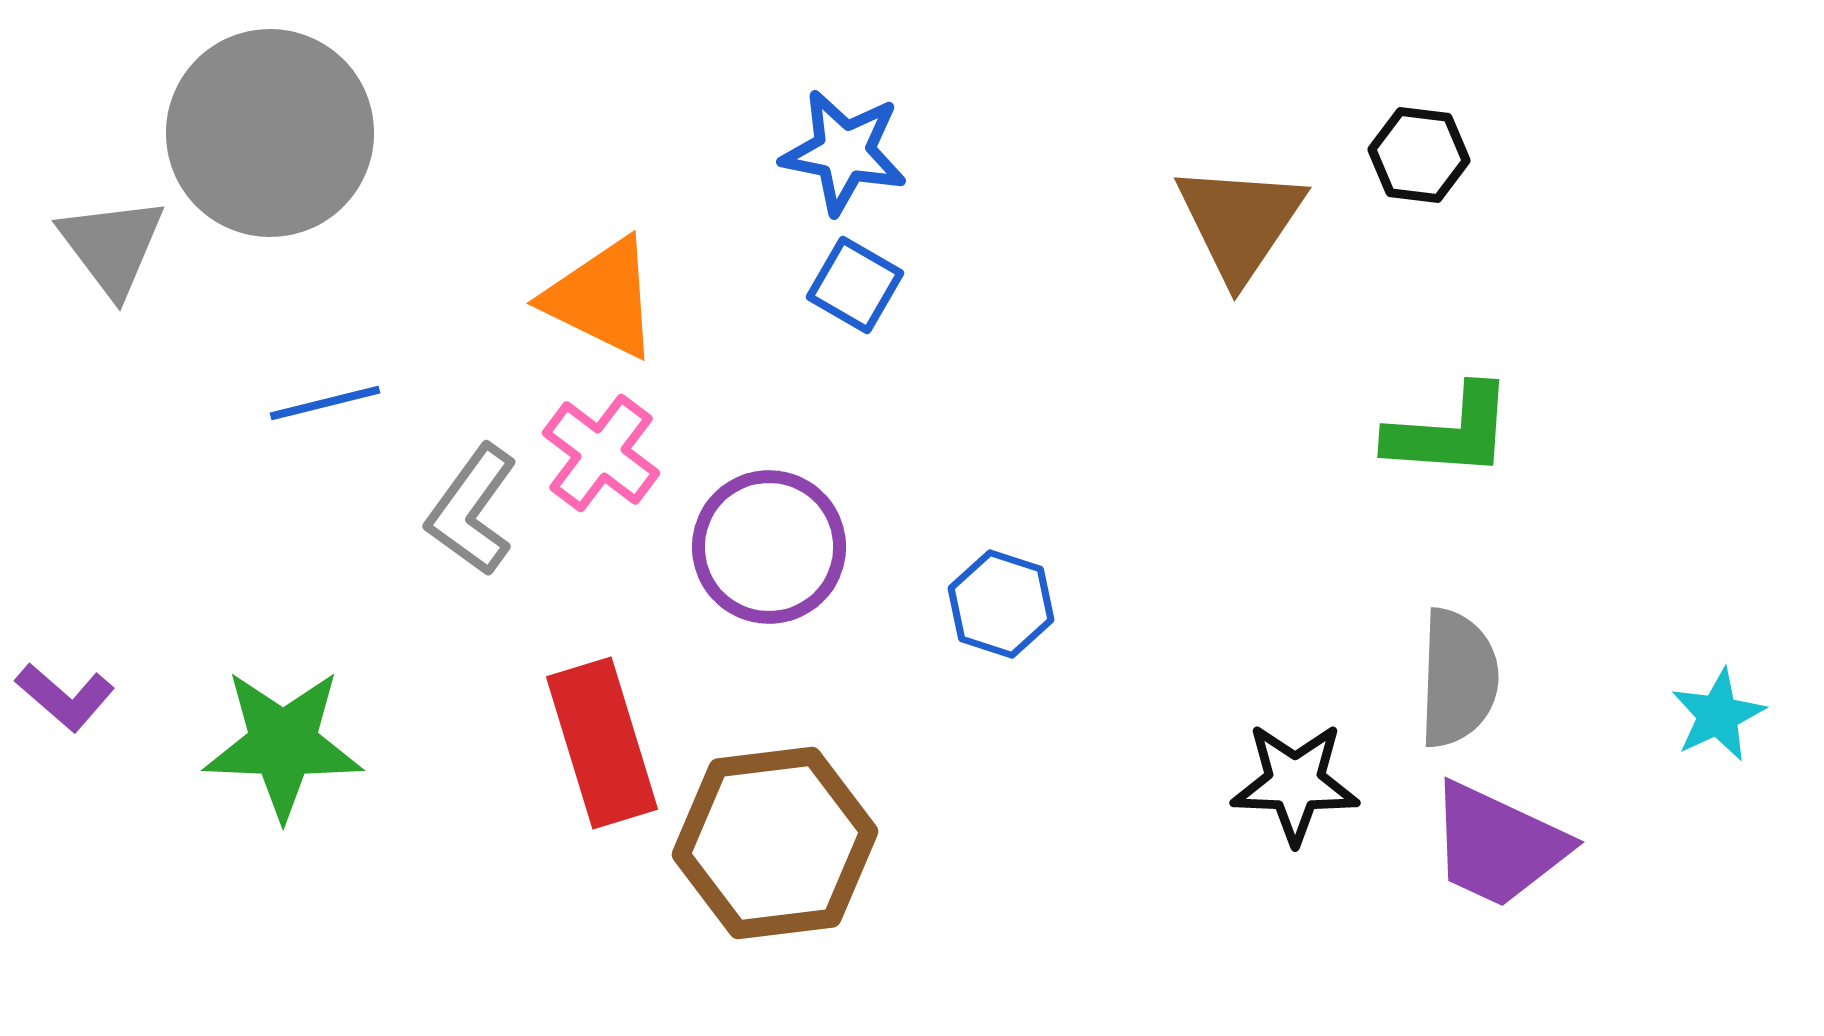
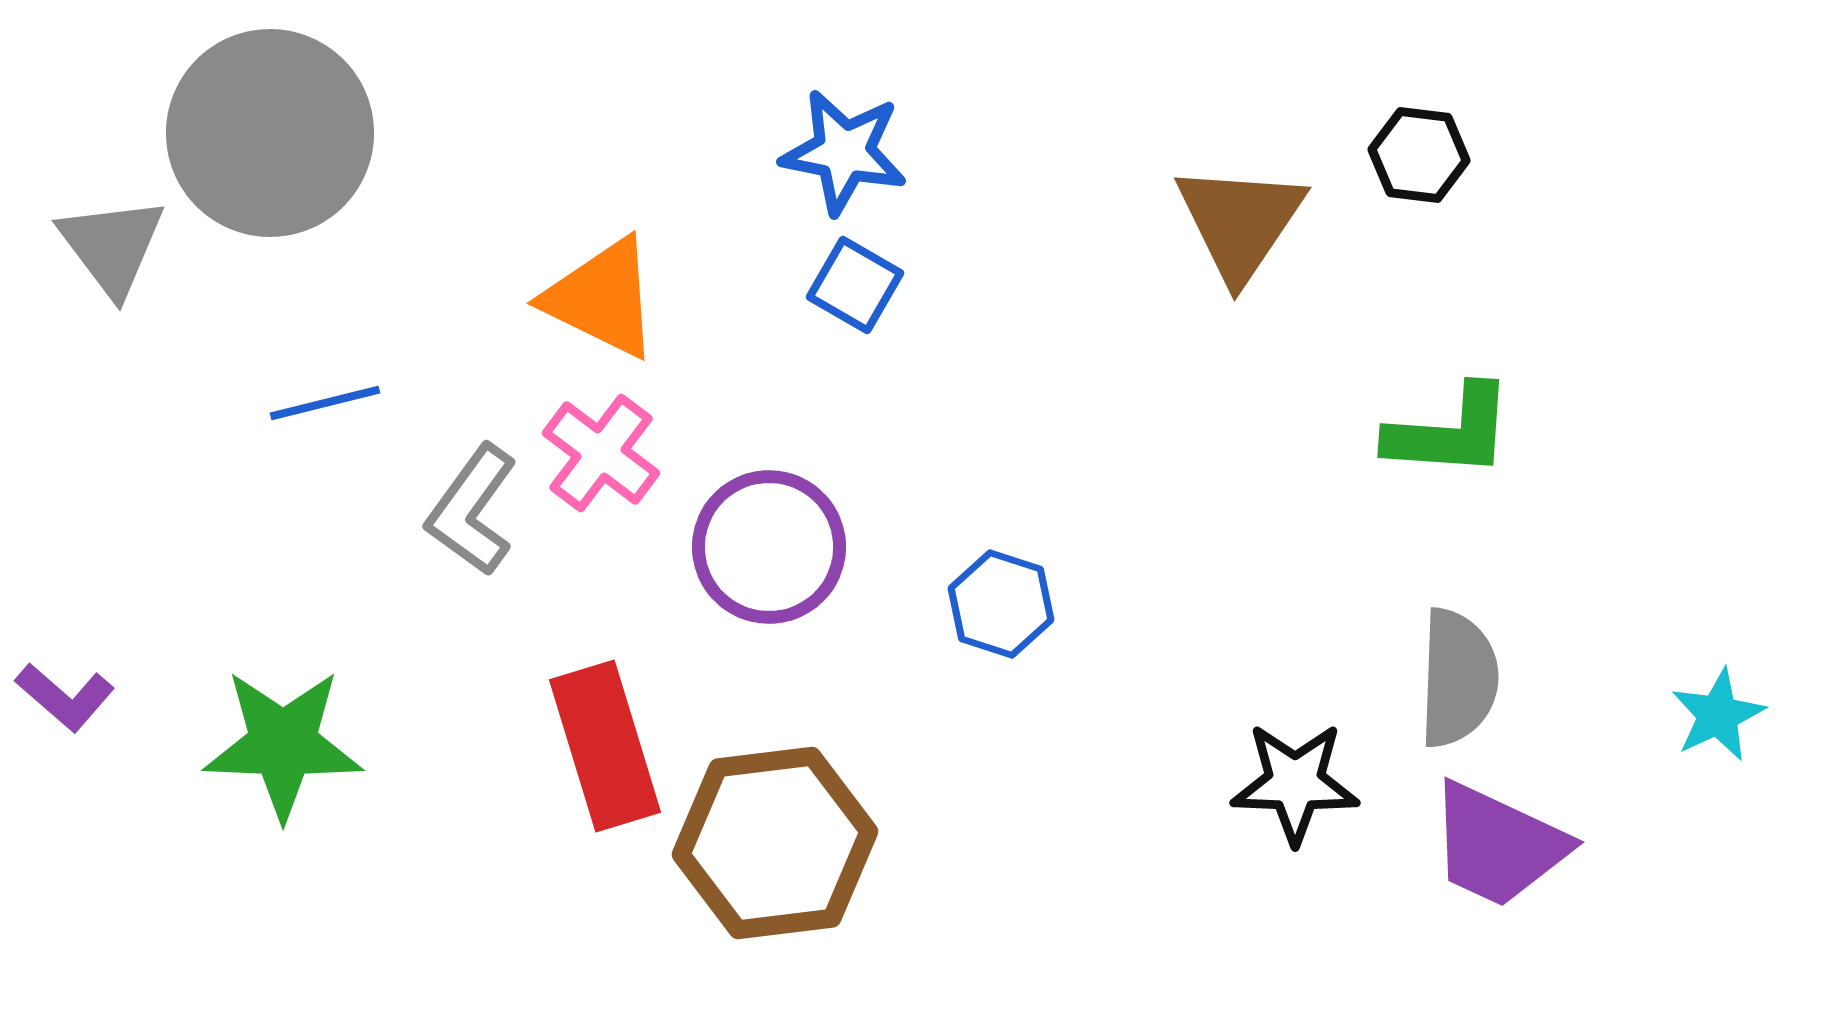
red rectangle: moved 3 px right, 3 px down
